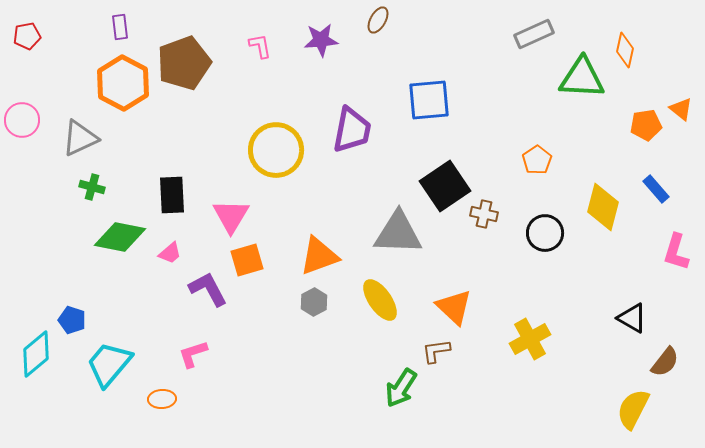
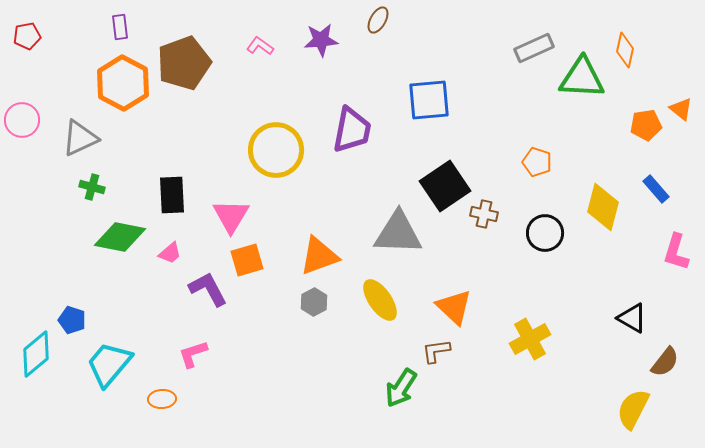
gray rectangle at (534, 34): moved 14 px down
pink L-shape at (260, 46): rotated 44 degrees counterclockwise
orange pentagon at (537, 160): moved 2 px down; rotated 20 degrees counterclockwise
